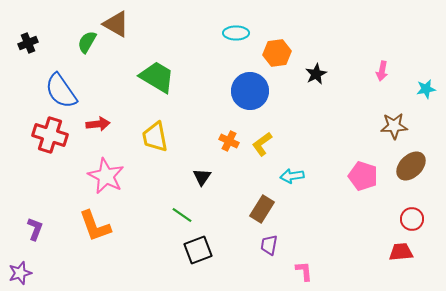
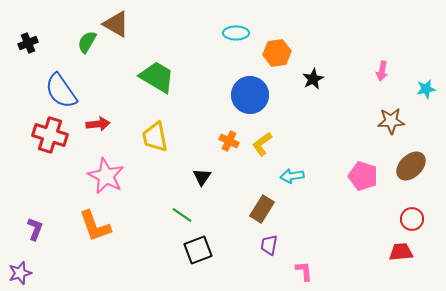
black star: moved 3 px left, 5 px down
blue circle: moved 4 px down
brown star: moved 3 px left, 5 px up
